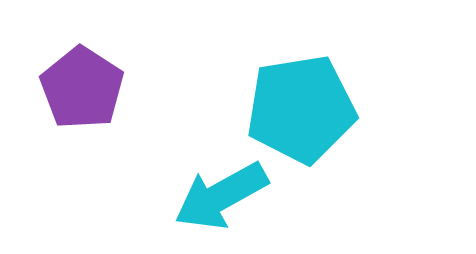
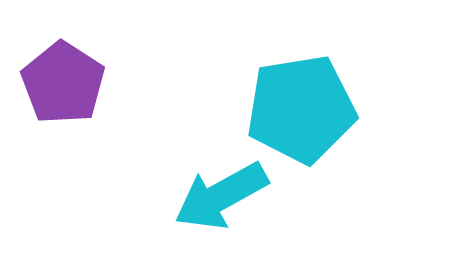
purple pentagon: moved 19 px left, 5 px up
